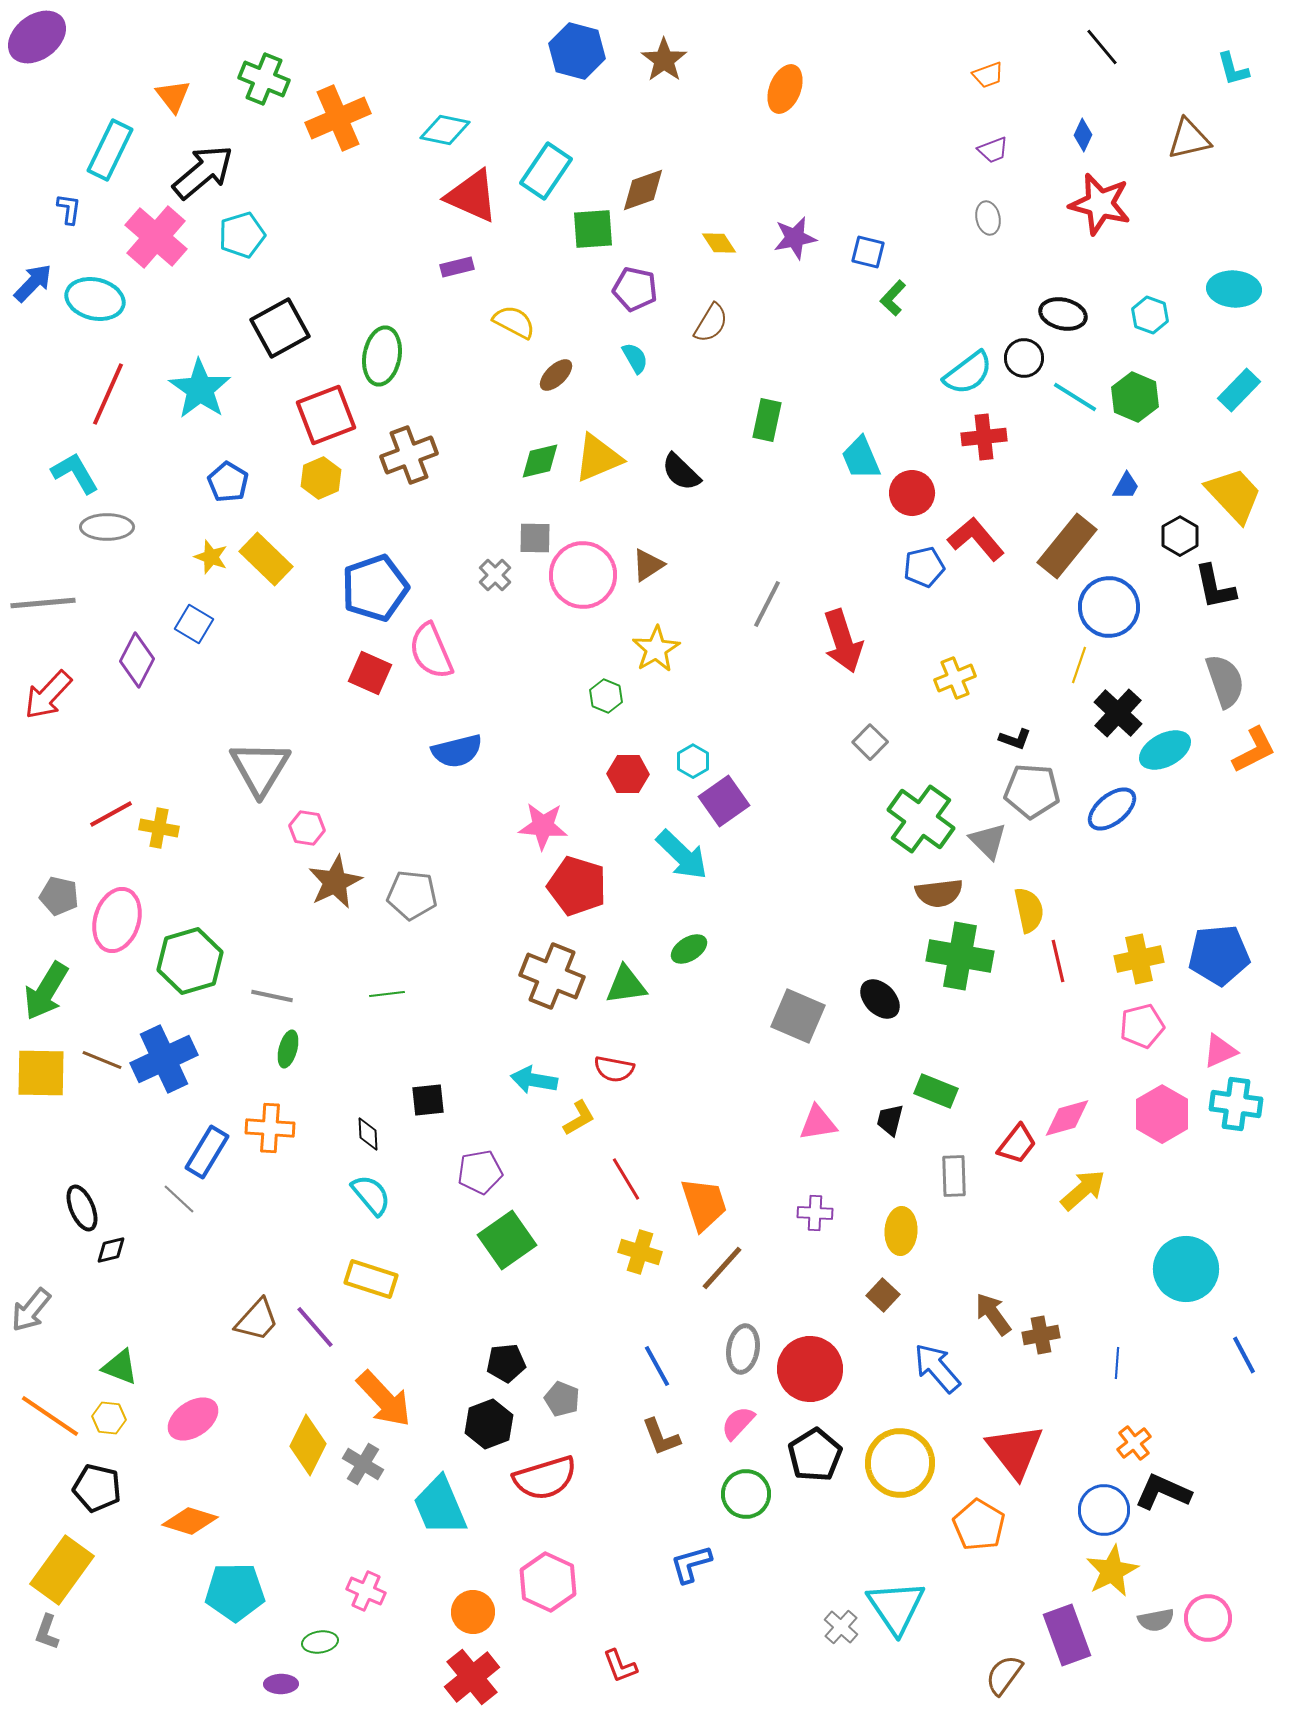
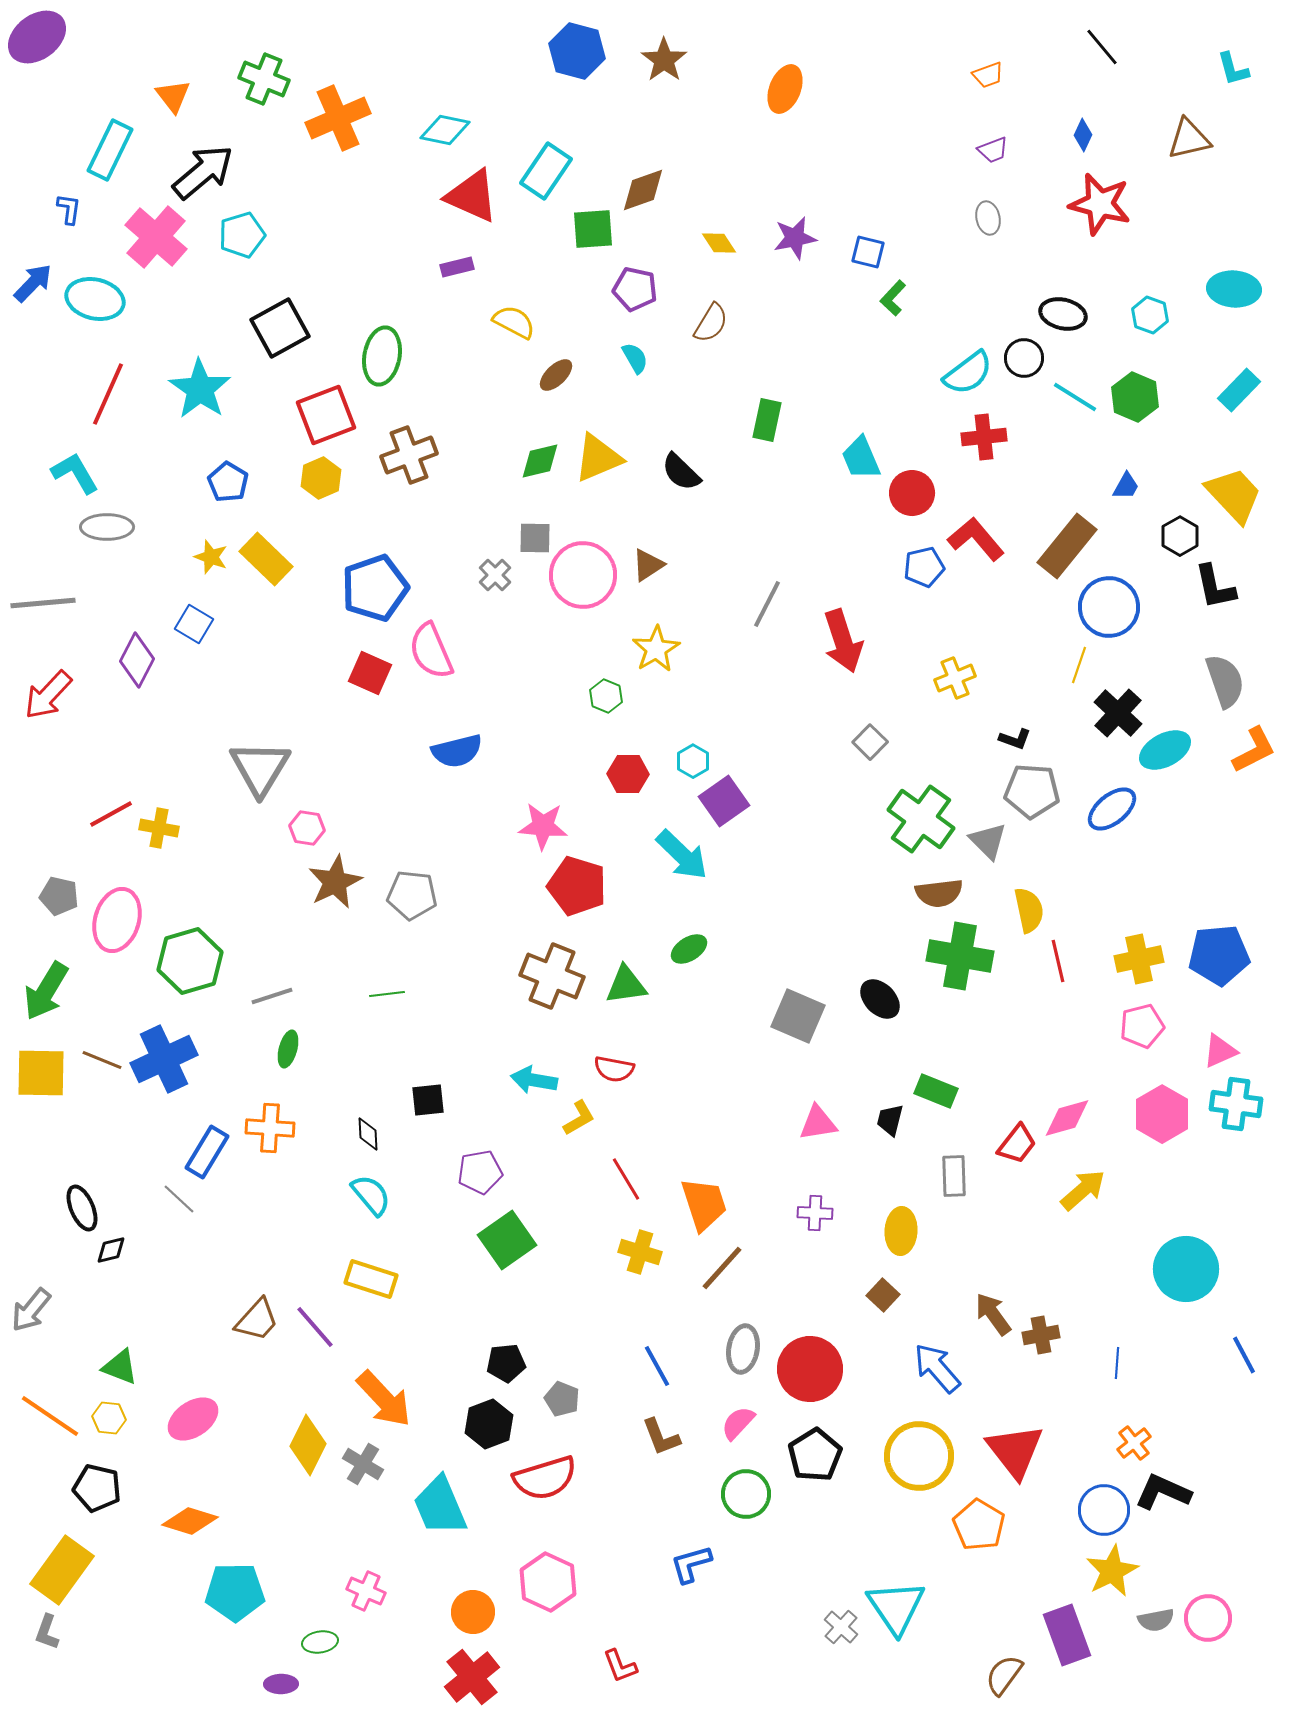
gray line at (272, 996): rotated 30 degrees counterclockwise
yellow circle at (900, 1463): moved 19 px right, 7 px up
